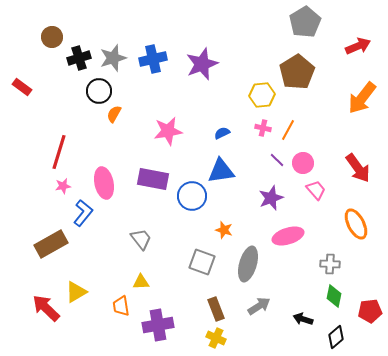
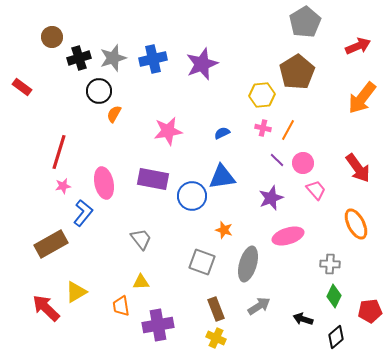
blue triangle at (221, 171): moved 1 px right, 6 px down
green diamond at (334, 296): rotated 15 degrees clockwise
